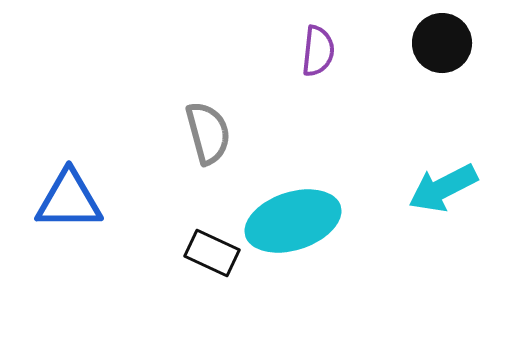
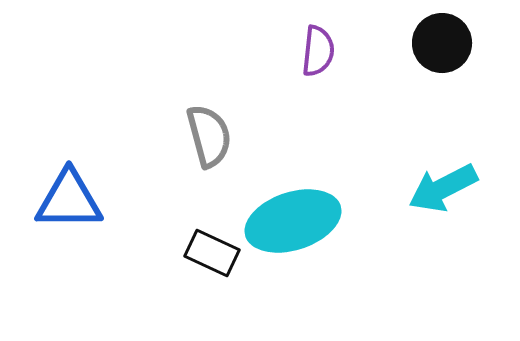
gray semicircle: moved 1 px right, 3 px down
